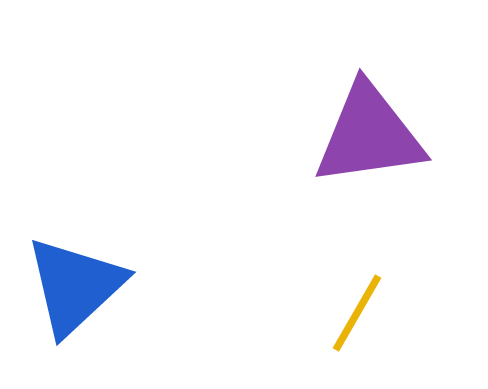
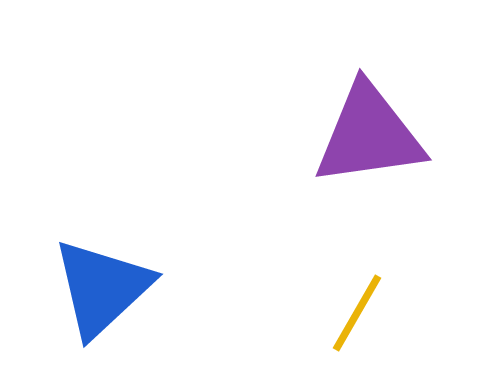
blue triangle: moved 27 px right, 2 px down
